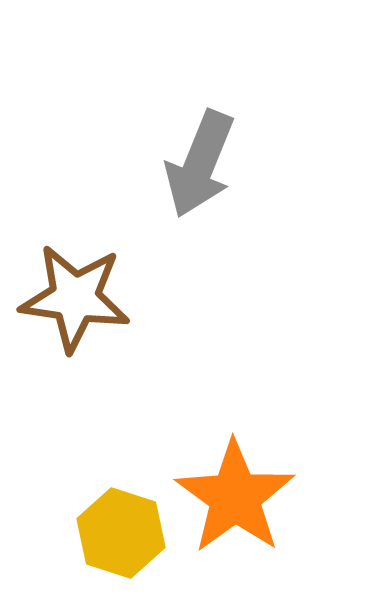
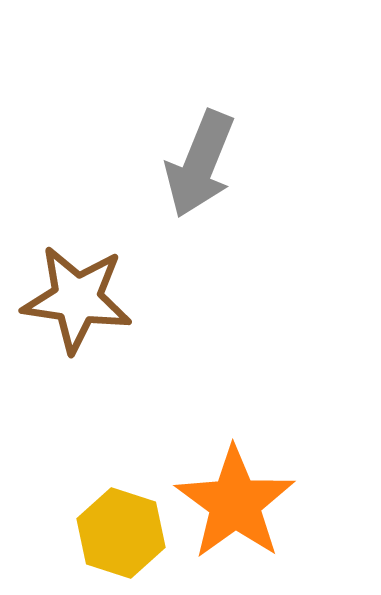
brown star: moved 2 px right, 1 px down
orange star: moved 6 px down
